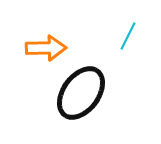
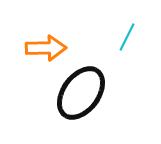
cyan line: moved 1 px left, 1 px down
